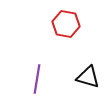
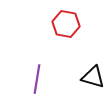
black triangle: moved 5 px right
